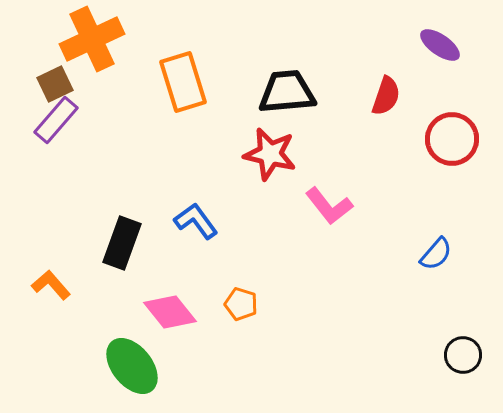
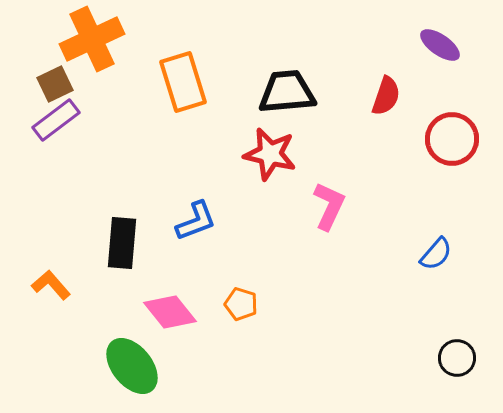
purple rectangle: rotated 12 degrees clockwise
pink L-shape: rotated 117 degrees counterclockwise
blue L-shape: rotated 105 degrees clockwise
black rectangle: rotated 15 degrees counterclockwise
black circle: moved 6 px left, 3 px down
